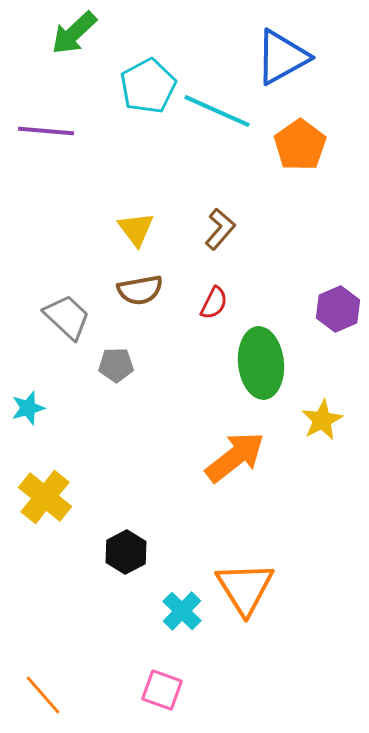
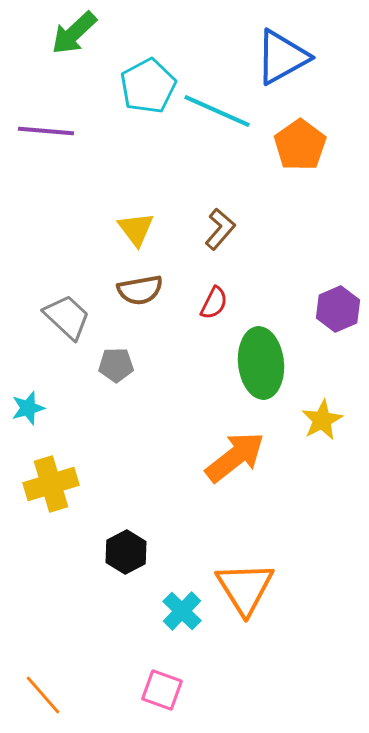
yellow cross: moved 6 px right, 13 px up; rotated 34 degrees clockwise
